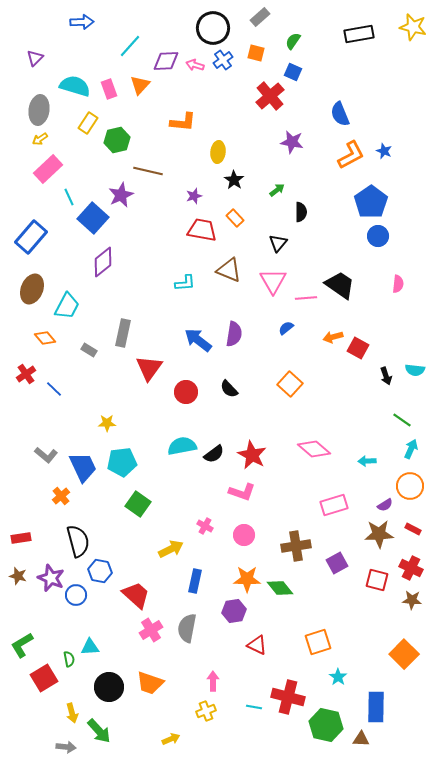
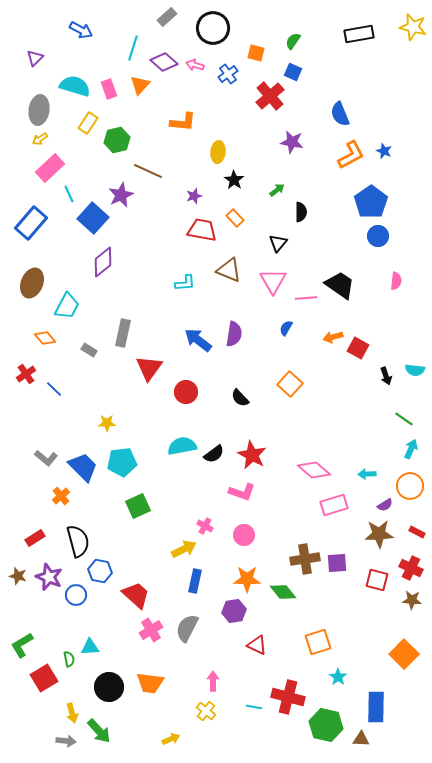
gray rectangle at (260, 17): moved 93 px left
blue arrow at (82, 22): moved 1 px left, 8 px down; rotated 30 degrees clockwise
cyan line at (130, 46): moved 3 px right, 2 px down; rotated 25 degrees counterclockwise
blue cross at (223, 60): moved 5 px right, 14 px down
purple diamond at (166, 61): moved 2 px left, 1 px down; rotated 44 degrees clockwise
pink rectangle at (48, 169): moved 2 px right, 1 px up
brown line at (148, 171): rotated 12 degrees clockwise
cyan line at (69, 197): moved 3 px up
blue rectangle at (31, 237): moved 14 px up
pink semicircle at (398, 284): moved 2 px left, 3 px up
brown ellipse at (32, 289): moved 6 px up
blue semicircle at (286, 328): rotated 21 degrees counterclockwise
black semicircle at (229, 389): moved 11 px right, 9 px down
green line at (402, 420): moved 2 px right, 1 px up
pink diamond at (314, 449): moved 21 px down
gray L-shape at (46, 455): moved 3 px down
cyan arrow at (367, 461): moved 13 px down
blue trapezoid at (83, 467): rotated 20 degrees counterclockwise
green square at (138, 504): moved 2 px down; rotated 30 degrees clockwise
red rectangle at (413, 529): moved 4 px right, 3 px down
red rectangle at (21, 538): moved 14 px right; rotated 24 degrees counterclockwise
brown cross at (296, 546): moved 9 px right, 13 px down
yellow arrow at (171, 549): moved 13 px right
purple square at (337, 563): rotated 25 degrees clockwise
purple star at (51, 578): moved 2 px left, 1 px up
green diamond at (280, 588): moved 3 px right, 4 px down
gray semicircle at (187, 628): rotated 16 degrees clockwise
orange trapezoid at (150, 683): rotated 12 degrees counterclockwise
yellow cross at (206, 711): rotated 30 degrees counterclockwise
gray arrow at (66, 747): moved 6 px up
